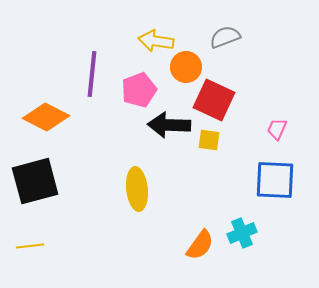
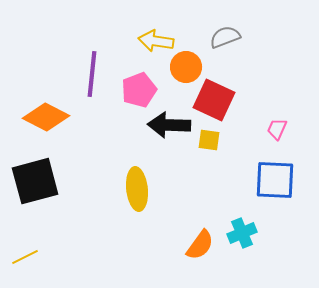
yellow line: moved 5 px left, 11 px down; rotated 20 degrees counterclockwise
